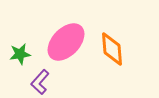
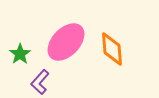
green star: rotated 25 degrees counterclockwise
